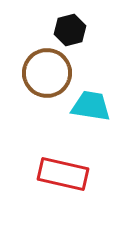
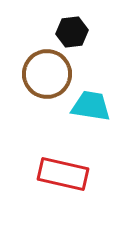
black hexagon: moved 2 px right, 2 px down; rotated 8 degrees clockwise
brown circle: moved 1 px down
